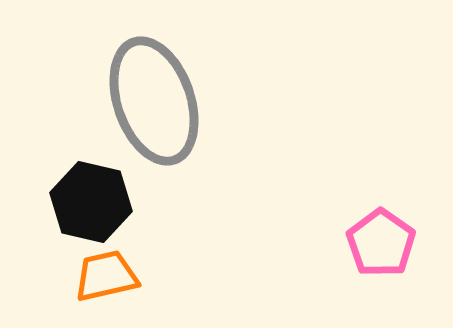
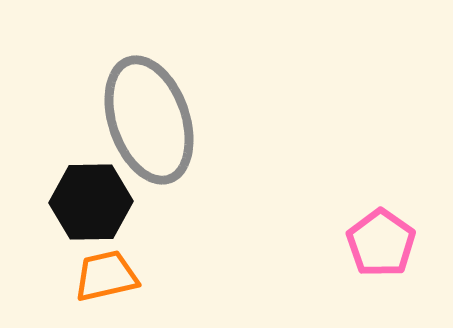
gray ellipse: moved 5 px left, 19 px down
black hexagon: rotated 14 degrees counterclockwise
